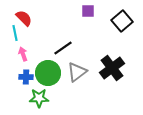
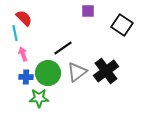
black square: moved 4 px down; rotated 15 degrees counterclockwise
black cross: moved 6 px left, 3 px down
